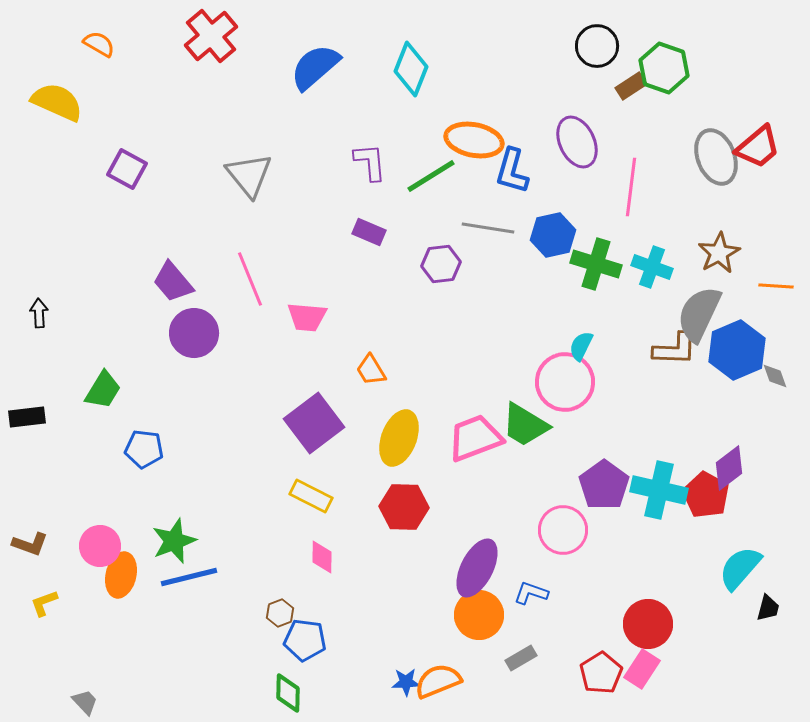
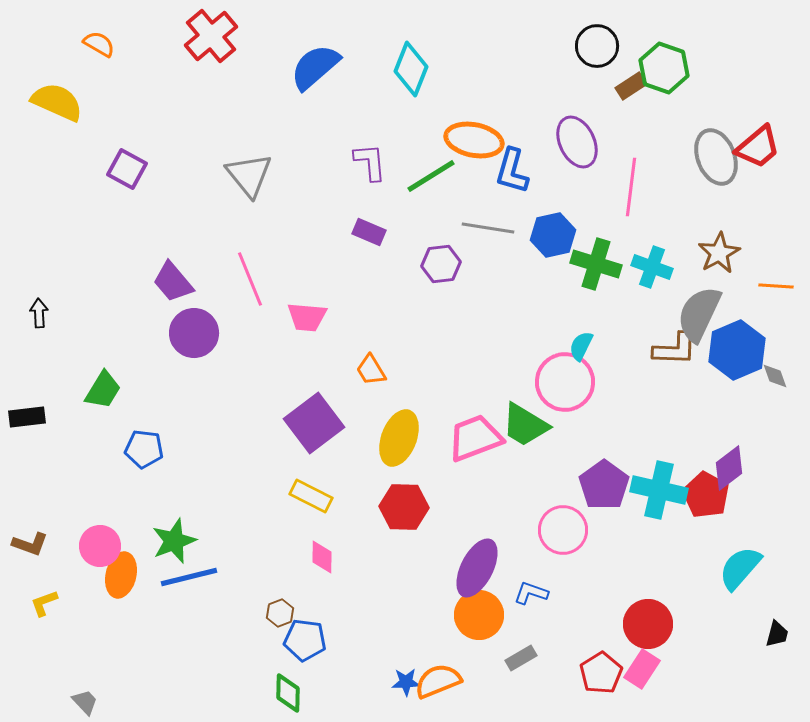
black trapezoid at (768, 608): moved 9 px right, 26 px down
